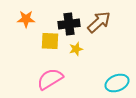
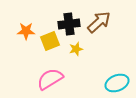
orange star: moved 12 px down
yellow square: rotated 24 degrees counterclockwise
